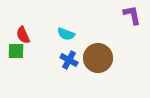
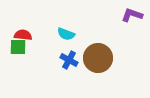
purple L-shape: rotated 60 degrees counterclockwise
red semicircle: rotated 120 degrees clockwise
green square: moved 2 px right, 4 px up
